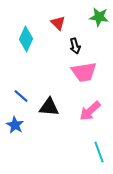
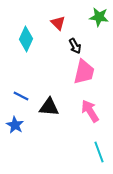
black arrow: rotated 14 degrees counterclockwise
pink trapezoid: rotated 68 degrees counterclockwise
blue line: rotated 14 degrees counterclockwise
pink arrow: rotated 100 degrees clockwise
